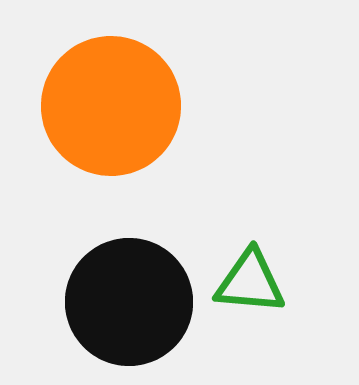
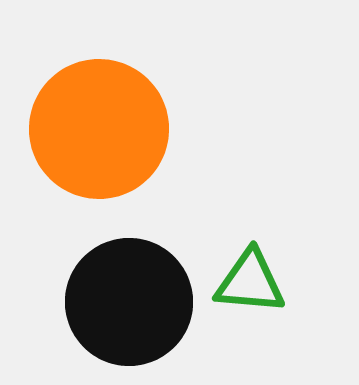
orange circle: moved 12 px left, 23 px down
